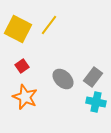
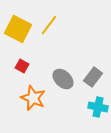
red square: rotated 24 degrees counterclockwise
orange star: moved 8 px right, 1 px down
cyan cross: moved 2 px right, 5 px down
